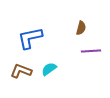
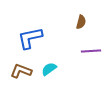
brown semicircle: moved 6 px up
